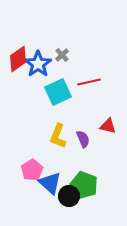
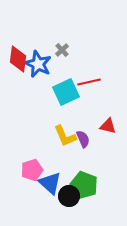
gray cross: moved 5 px up
red diamond: rotated 48 degrees counterclockwise
blue star: rotated 12 degrees counterclockwise
cyan square: moved 8 px right
yellow L-shape: moved 7 px right; rotated 45 degrees counterclockwise
pink pentagon: rotated 15 degrees clockwise
